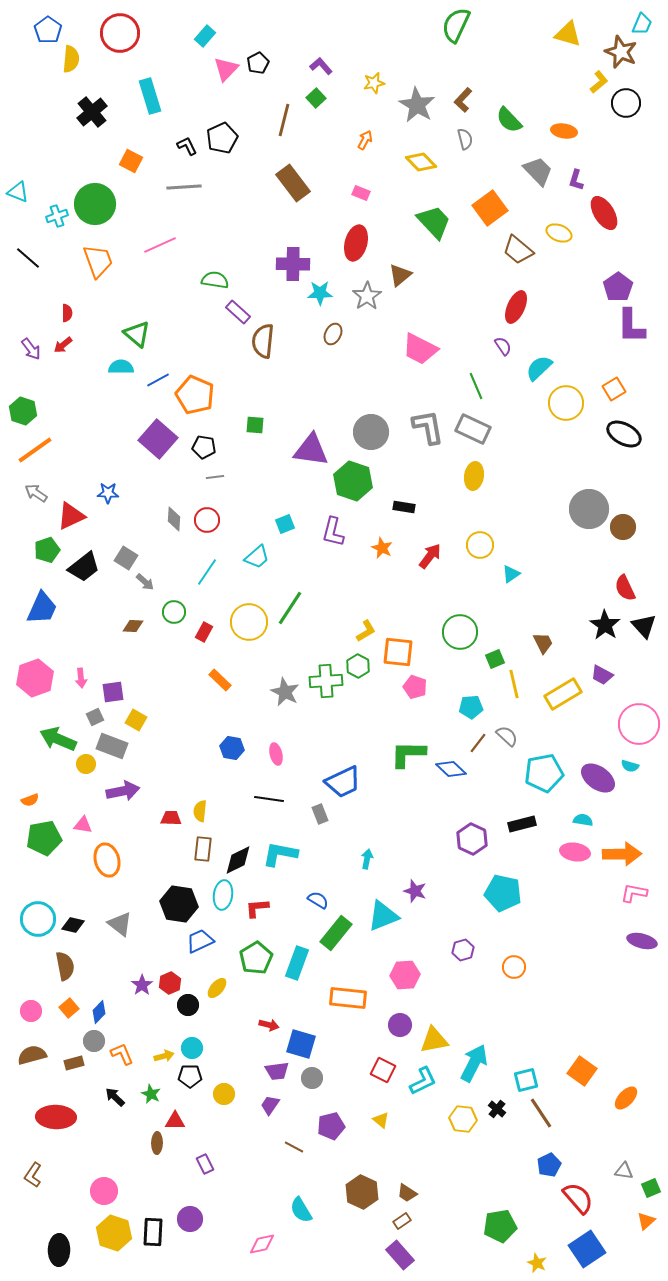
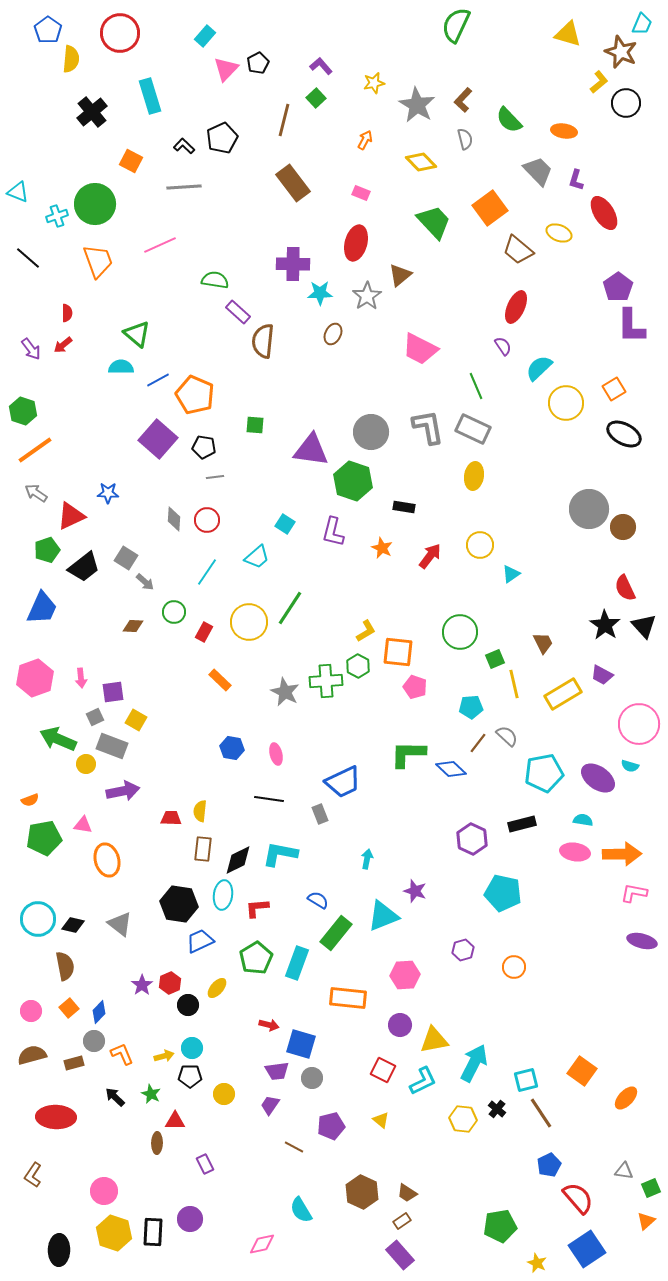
black L-shape at (187, 146): moved 3 px left; rotated 20 degrees counterclockwise
cyan square at (285, 524): rotated 36 degrees counterclockwise
